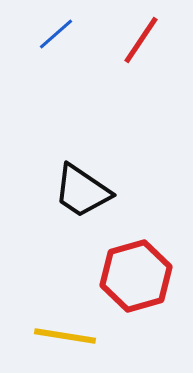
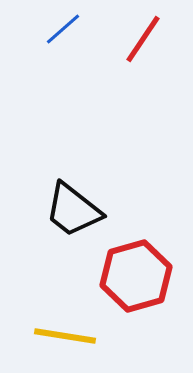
blue line: moved 7 px right, 5 px up
red line: moved 2 px right, 1 px up
black trapezoid: moved 9 px left, 19 px down; rotated 4 degrees clockwise
